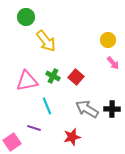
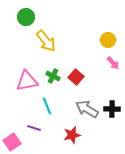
red star: moved 2 px up
